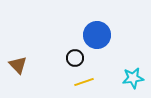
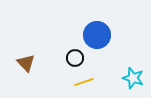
brown triangle: moved 8 px right, 2 px up
cyan star: rotated 25 degrees clockwise
